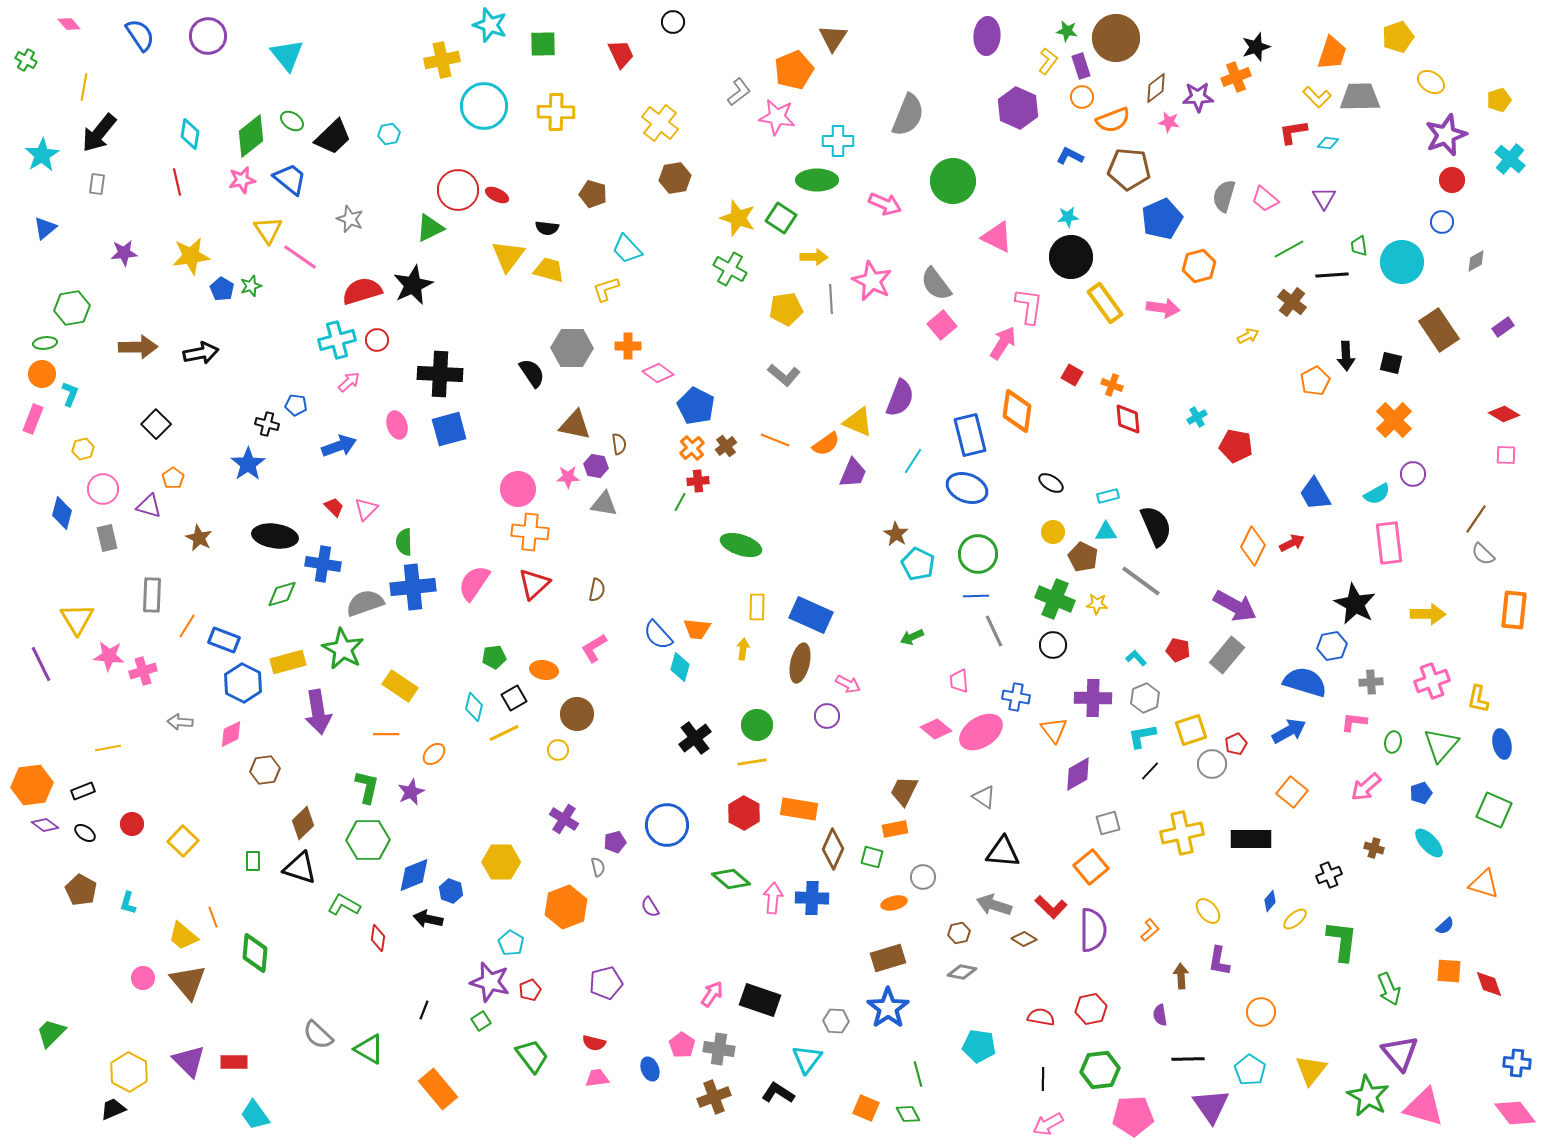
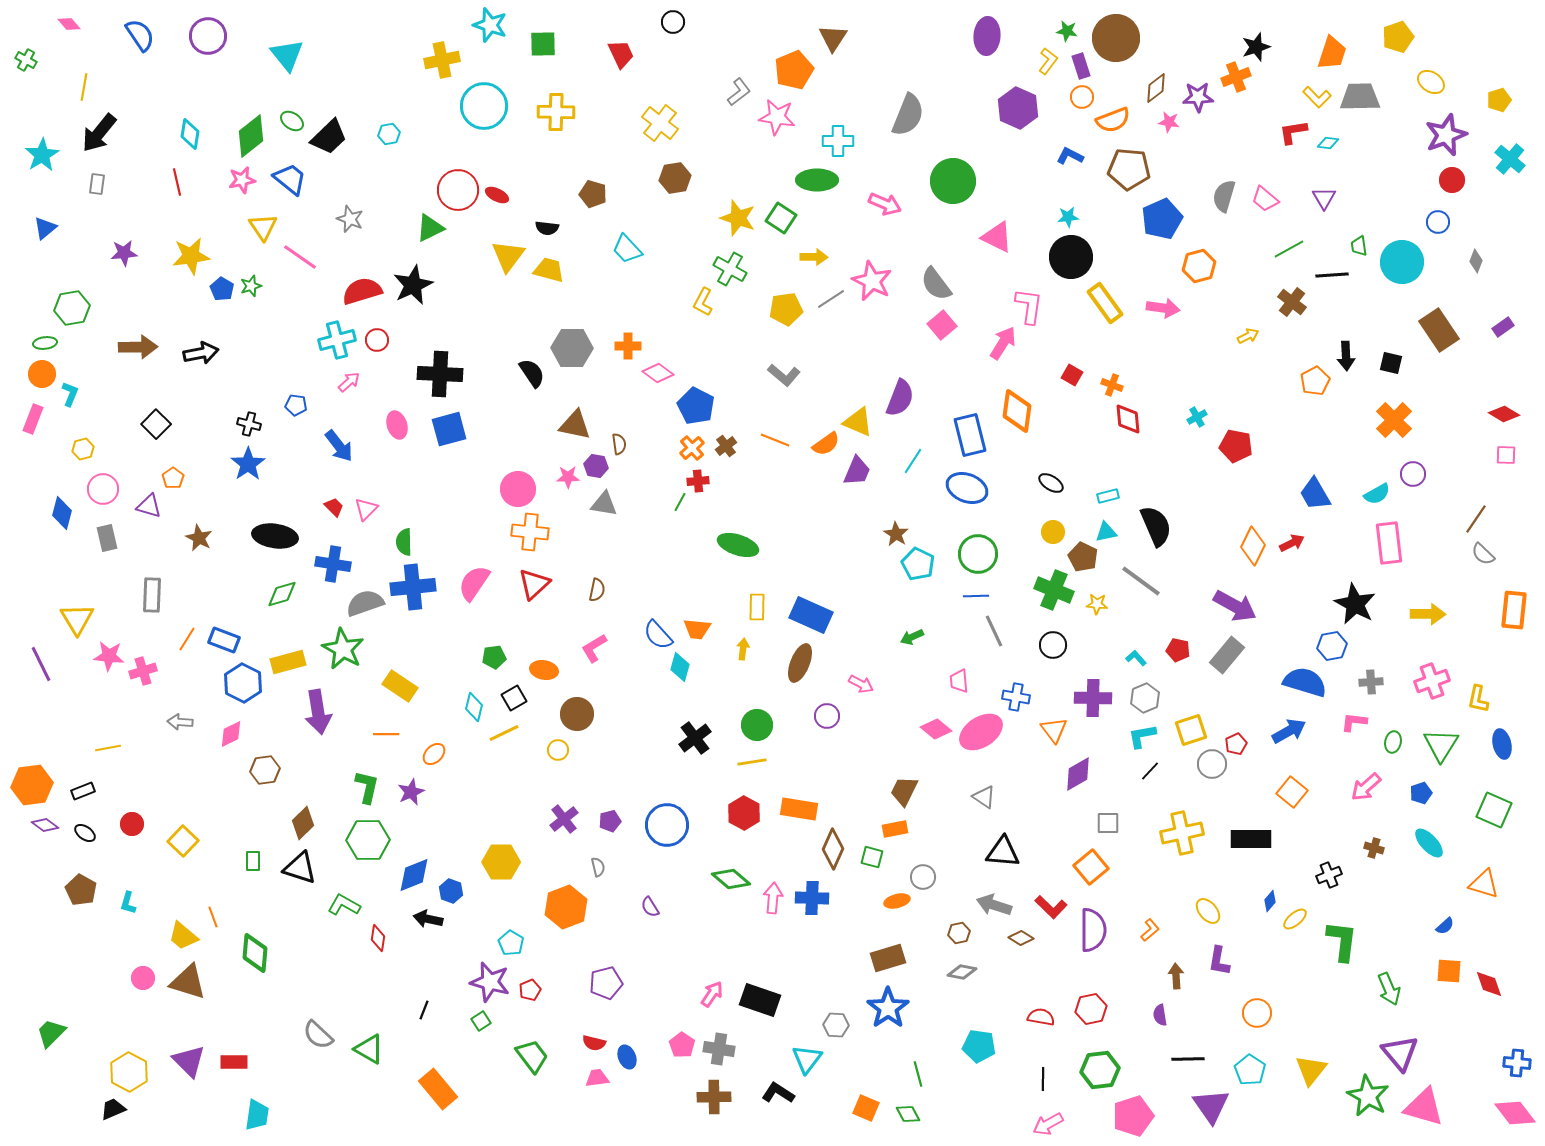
black trapezoid at (333, 137): moved 4 px left
blue circle at (1442, 222): moved 4 px left
yellow triangle at (268, 230): moved 5 px left, 3 px up
gray diamond at (1476, 261): rotated 40 degrees counterclockwise
yellow L-shape at (606, 289): moved 97 px right, 13 px down; rotated 44 degrees counterclockwise
gray line at (831, 299): rotated 60 degrees clockwise
black cross at (267, 424): moved 18 px left
blue arrow at (339, 446): rotated 72 degrees clockwise
purple trapezoid at (853, 473): moved 4 px right, 2 px up
cyan triangle at (1106, 532): rotated 10 degrees counterclockwise
green ellipse at (741, 545): moved 3 px left
blue cross at (323, 564): moved 10 px right
green cross at (1055, 599): moved 1 px left, 9 px up
orange line at (187, 626): moved 13 px down
brown ellipse at (800, 663): rotated 9 degrees clockwise
pink arrow at (848, 684): moved 13 px right
green triangle at (1441, 745): rotated 9 degrees counterclockwise
purple cross at (564, 819): rotated 20 degrees clockwise
gray square at (1108, 823): rotated 15 degrees clockwise
purple pentagon at (615, 842): moved 5 px left, 21 px up
orange ellipse at (894, 903): moved 3 px right, 2 px up
brown diamond at (1024, 939): moved 3 px left, 1 px up
brown arrow at (1181, 976): moved 5 px left
brown triangle at (188, 982): rotated 33 degrees counterclockwise
orange circle at (1261, 1012): moved 4 px left, 1 px down
gray hexagon at (836, 1021): moved 4 px down
blue ellipse at (650, 1069): moved 23 px left, 12 px up
brown cross at (714, 1097): rotated 20 degrees clockwise
cyan trapezoid at (255, 1115): moved 2 px right; rotated 136 degrees counterclockwise
pink pentagon at (1133, 1116): rotated 15 degrees counterclockwise
